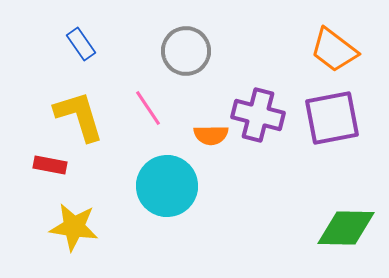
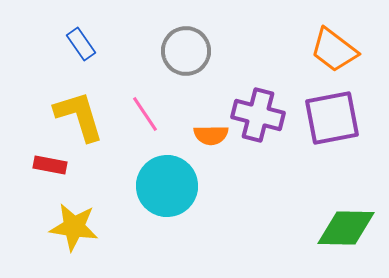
pink line: moved 3 px left, 6 px down
